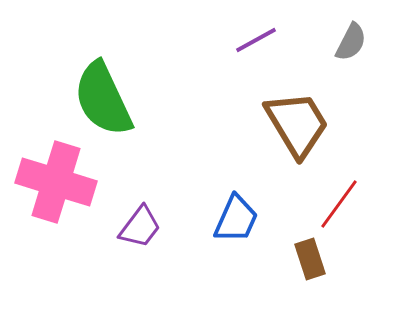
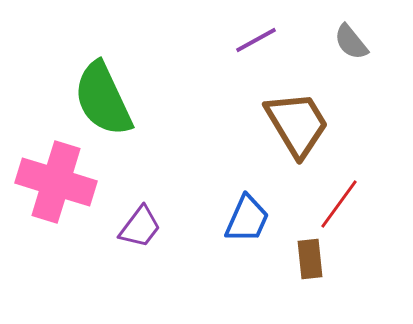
gray semicircle: rotated 114 degrees clockwise
blue trapezoid: moved 11 px right
brown rectangle: rotated 12 degrees clockwise
